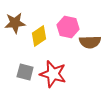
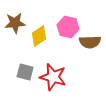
red star: moved 3 px down
